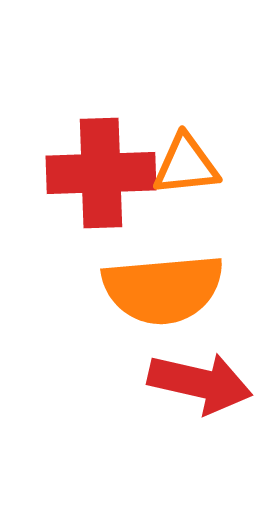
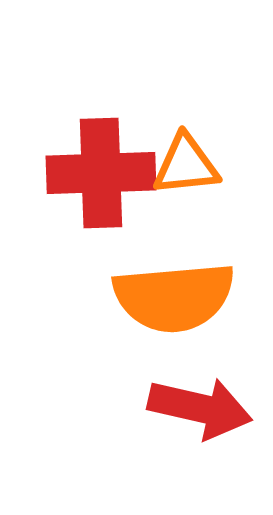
orange semicircle: moved 11 px right, 8 px down
red arrow: moved 25 px down
